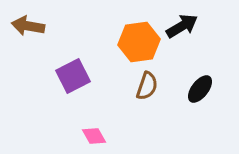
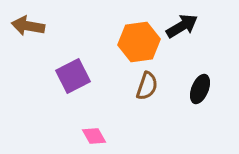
black ellipse: rotated 16 degrees counterclockwise
